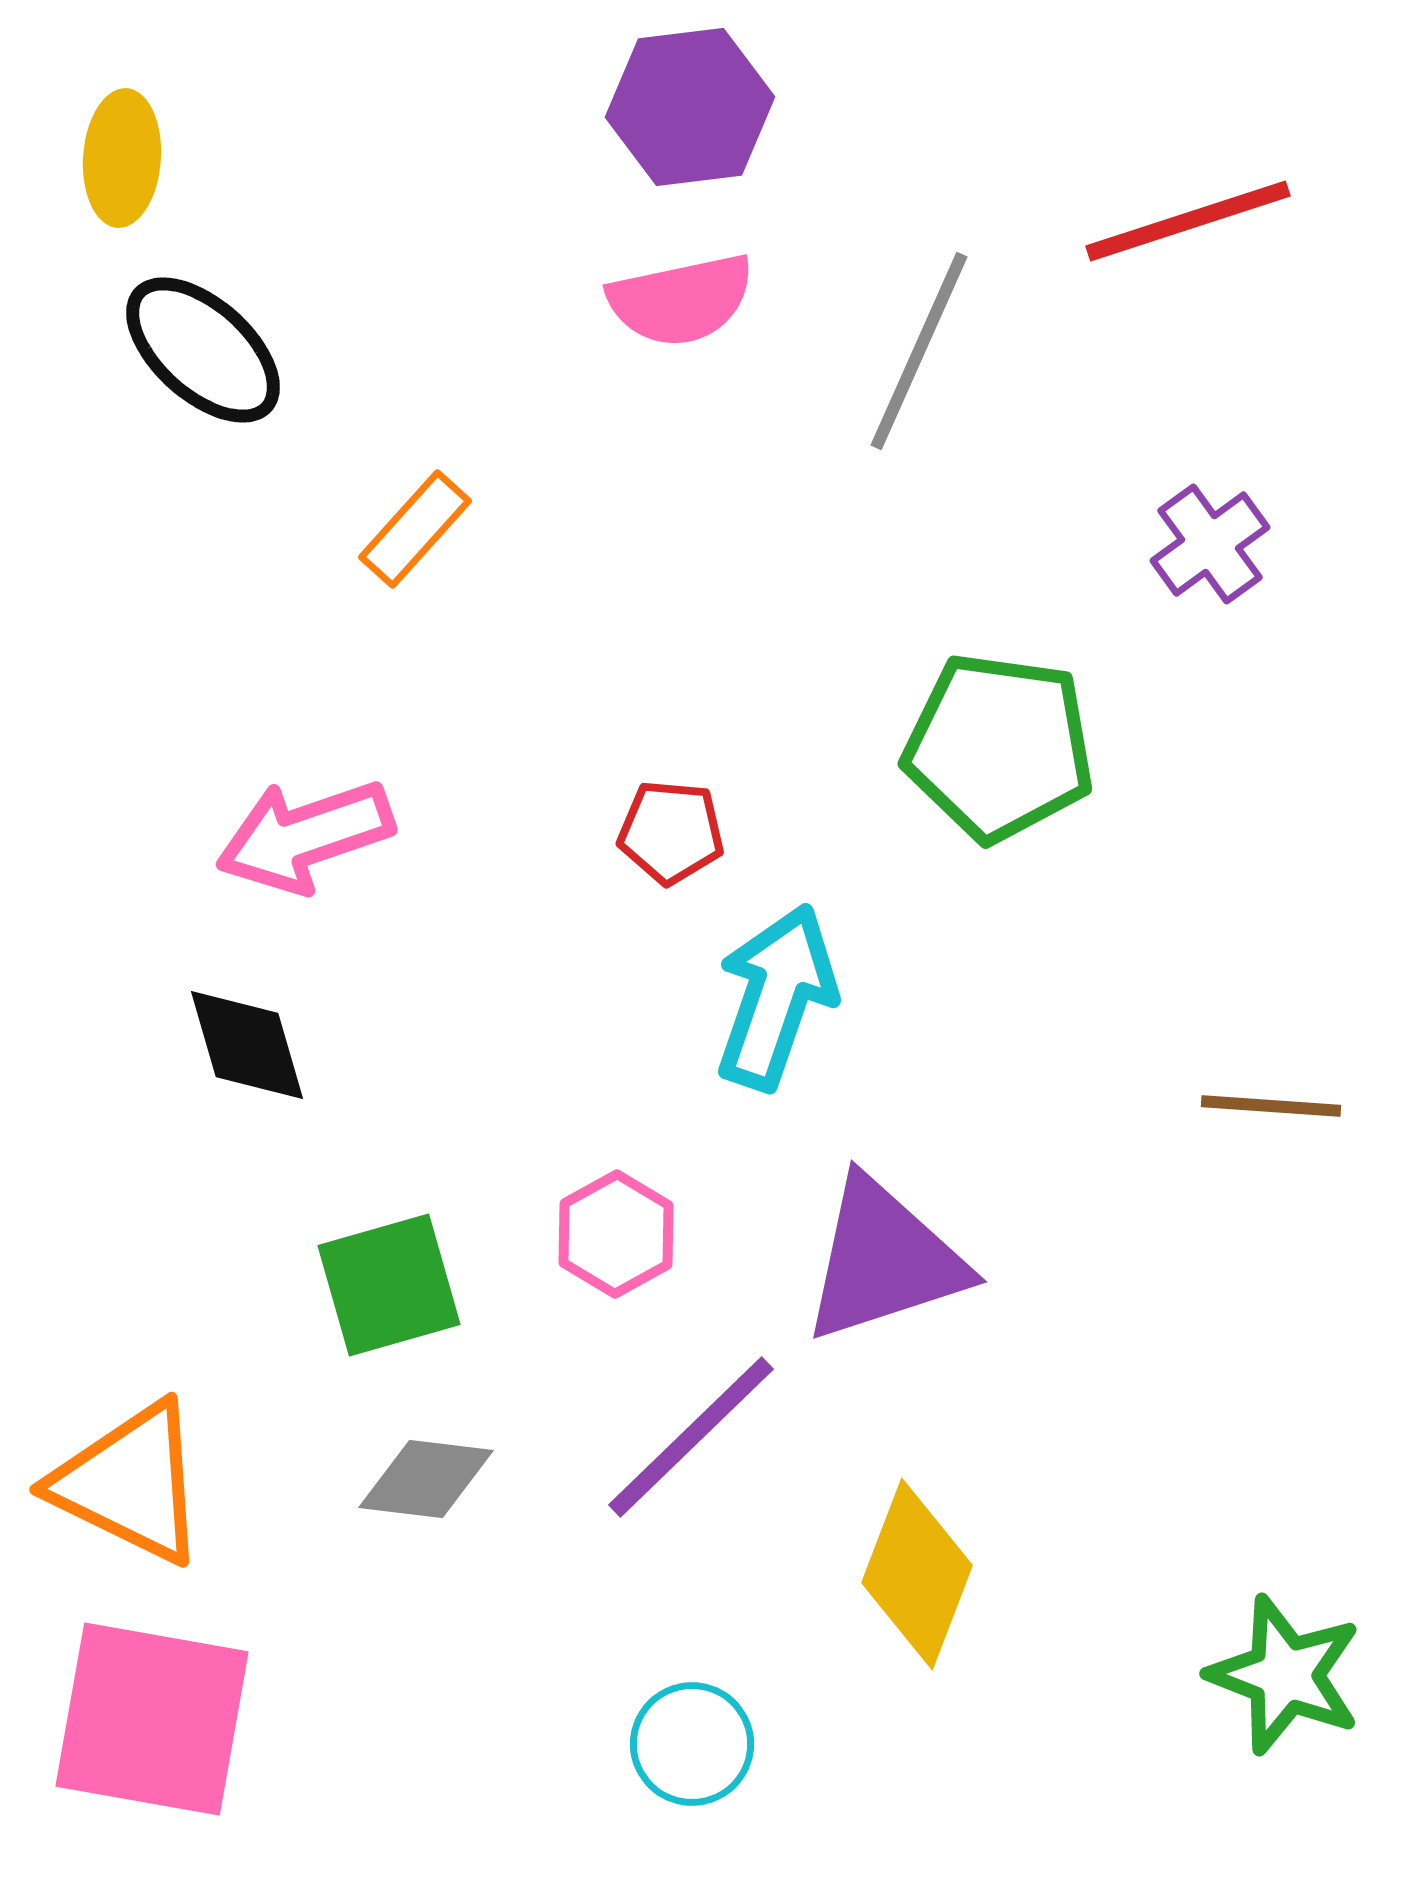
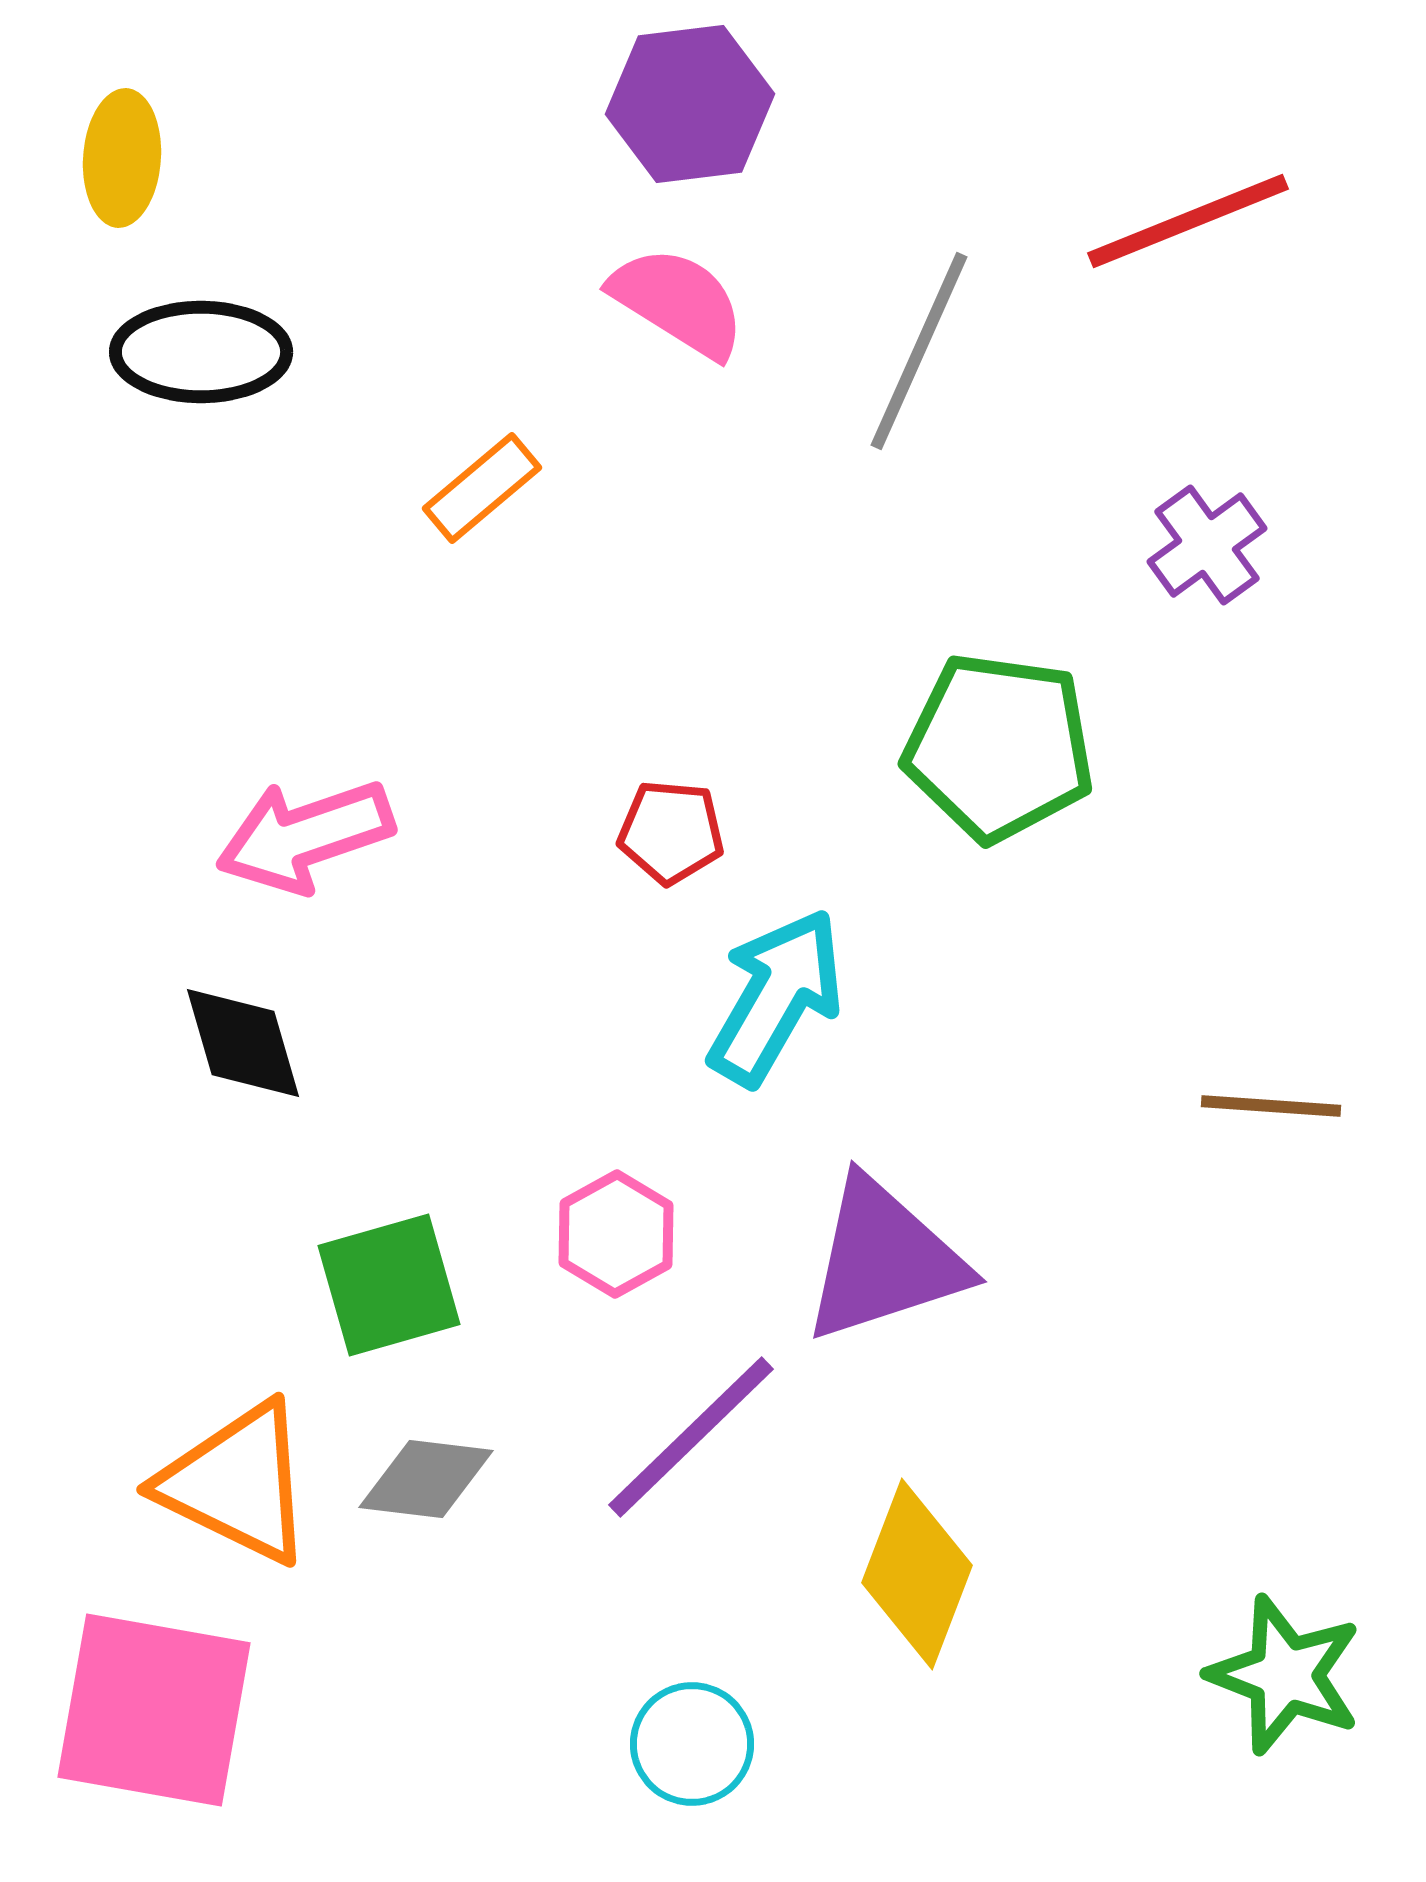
purple hexagon: moved 3 px up
red line: rotated 4 degrees counterclockwise
pink semicircle: moved 3 px left, 2 px down; rotated 136 degrees counterclockwise
black ellipse: moved 2 px left, 2 px down; rotated 42 degrees counterclockwise
orange rectangle: moved 67 px right, 41 px up; rotated 8 degrees clockwise
purple cross: moved 3 px left, 1 px down
cyan arrow: rotated 11 degrees clockwise
black diamond: moved 4 px left, 2 px up
orange triangle: moved 107 px right
pink square: moved 2 px right, 9 px up
